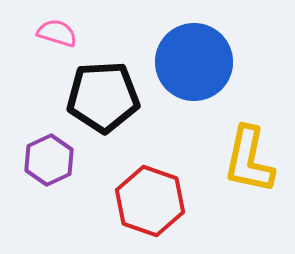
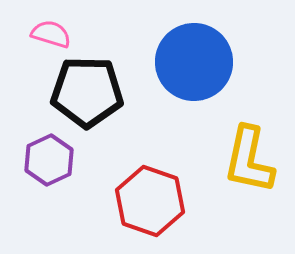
pink semicircle: moved 6 px left, 1 px down
black pentagon: moved 16 px left, 5 px up; rotated 4 degrees clockwise
